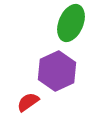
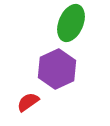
purple hexagon: moved 2 px up
